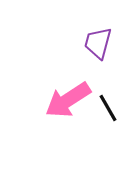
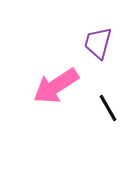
pink arrow: moved 12 px left, 14 px up
